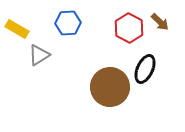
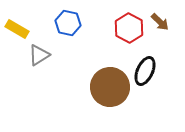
blue hexagon: rotated 15 degrees clockwise
black ellipse: moved 2 px down
